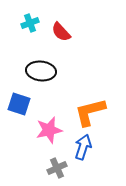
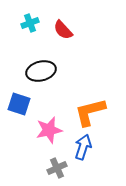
red semicircle: moved 2 px right, 2 px up
black ellipse: rotated 20 degrees counterclockwise
